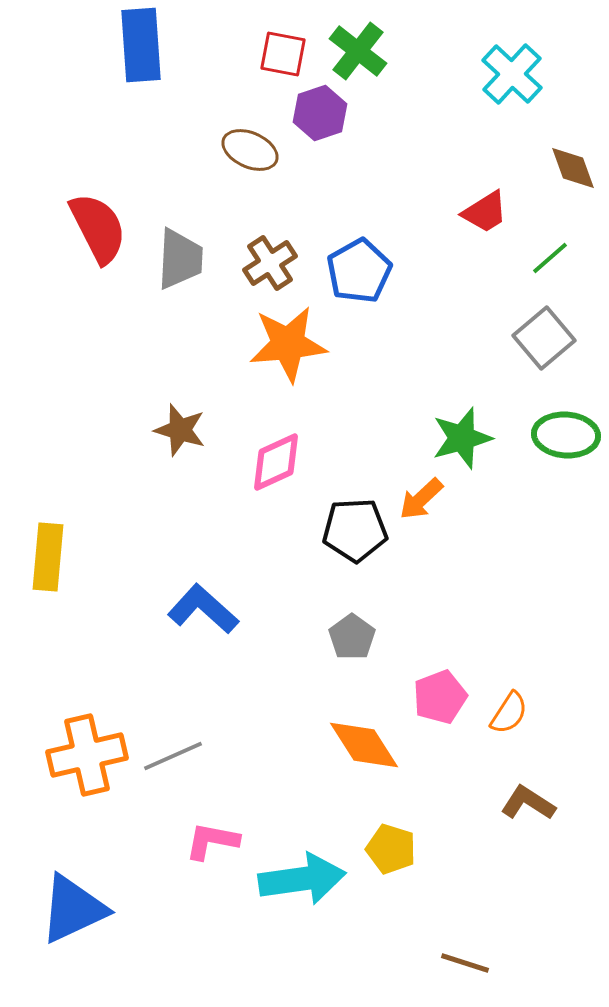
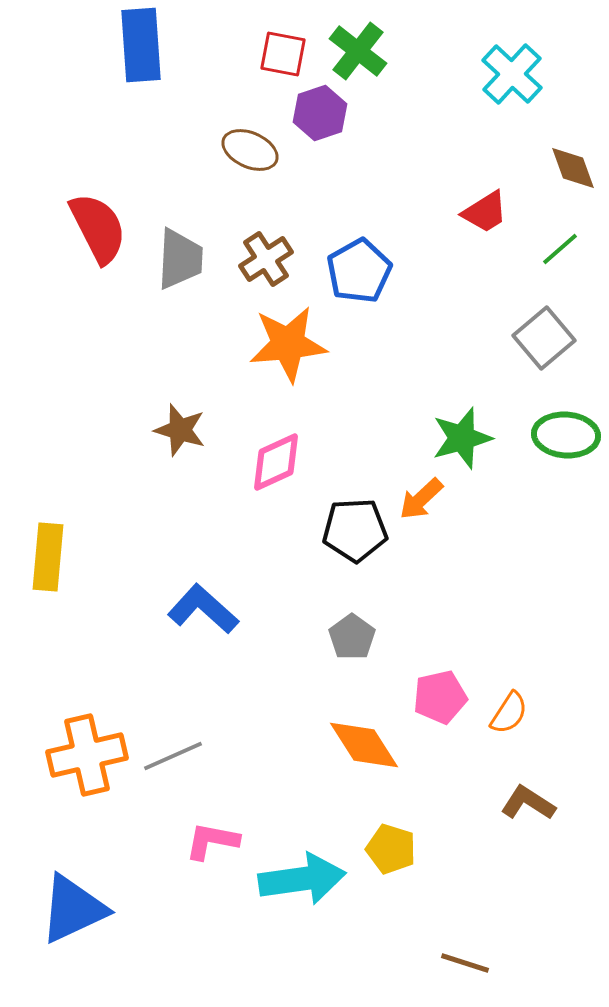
green line: moved 10 px right, 9 px up
brown cross: moved 4 px left, 4 px up
pink pentagon: rotated 8 degrees clockwise
